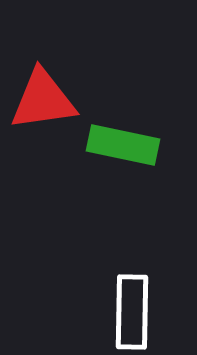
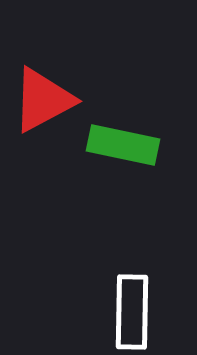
red triangle: rotated 20 degrees counterclockwise
